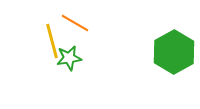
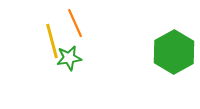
orange line: rotated 36 degrees clockwise
